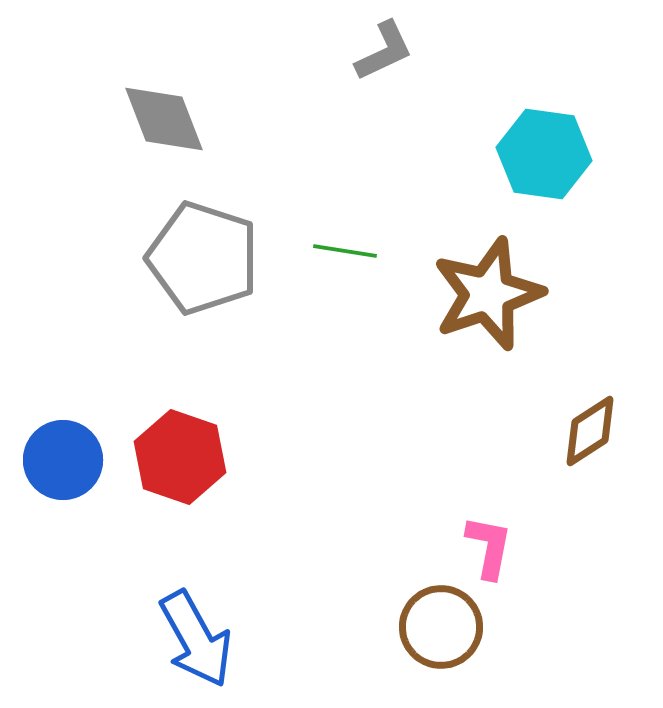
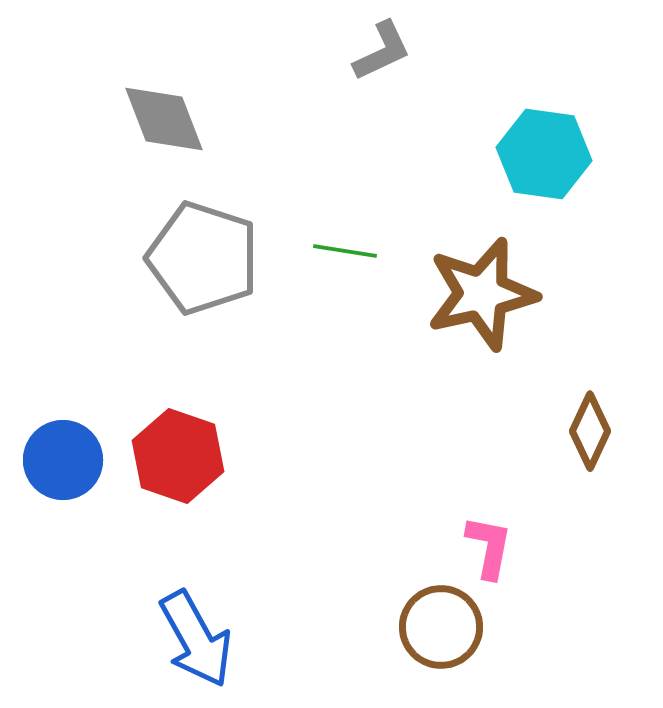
gray L-shape: moved 2 px left
brown star: moved 6 px left; rotated 6 degrees clockwise
brown diamond: rotated 32 degrees counterclockwise
red hexagon: moved 2 px left, 1 px up
